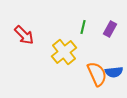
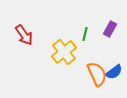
green line: moved 2 px right, 7 px down
red arrow: rotated 10 degrees clockwise
blue semicircle: rotated 30 degrees counterclockwise
